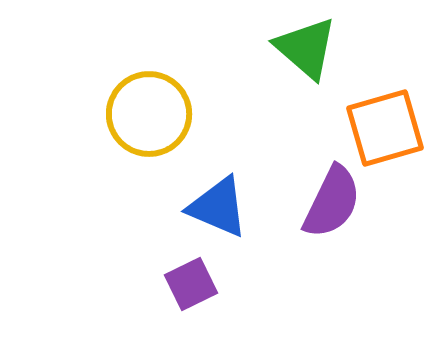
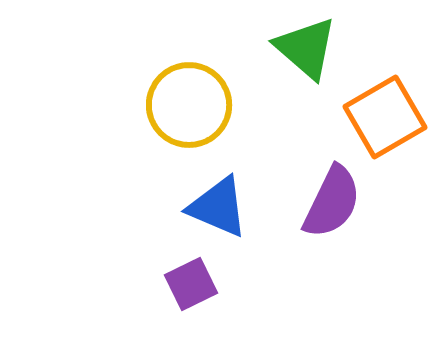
yellow circle: moved 40 px right, 9 px up
orange square: moved 11 px up; rotated 14 degrees counterclockwise
